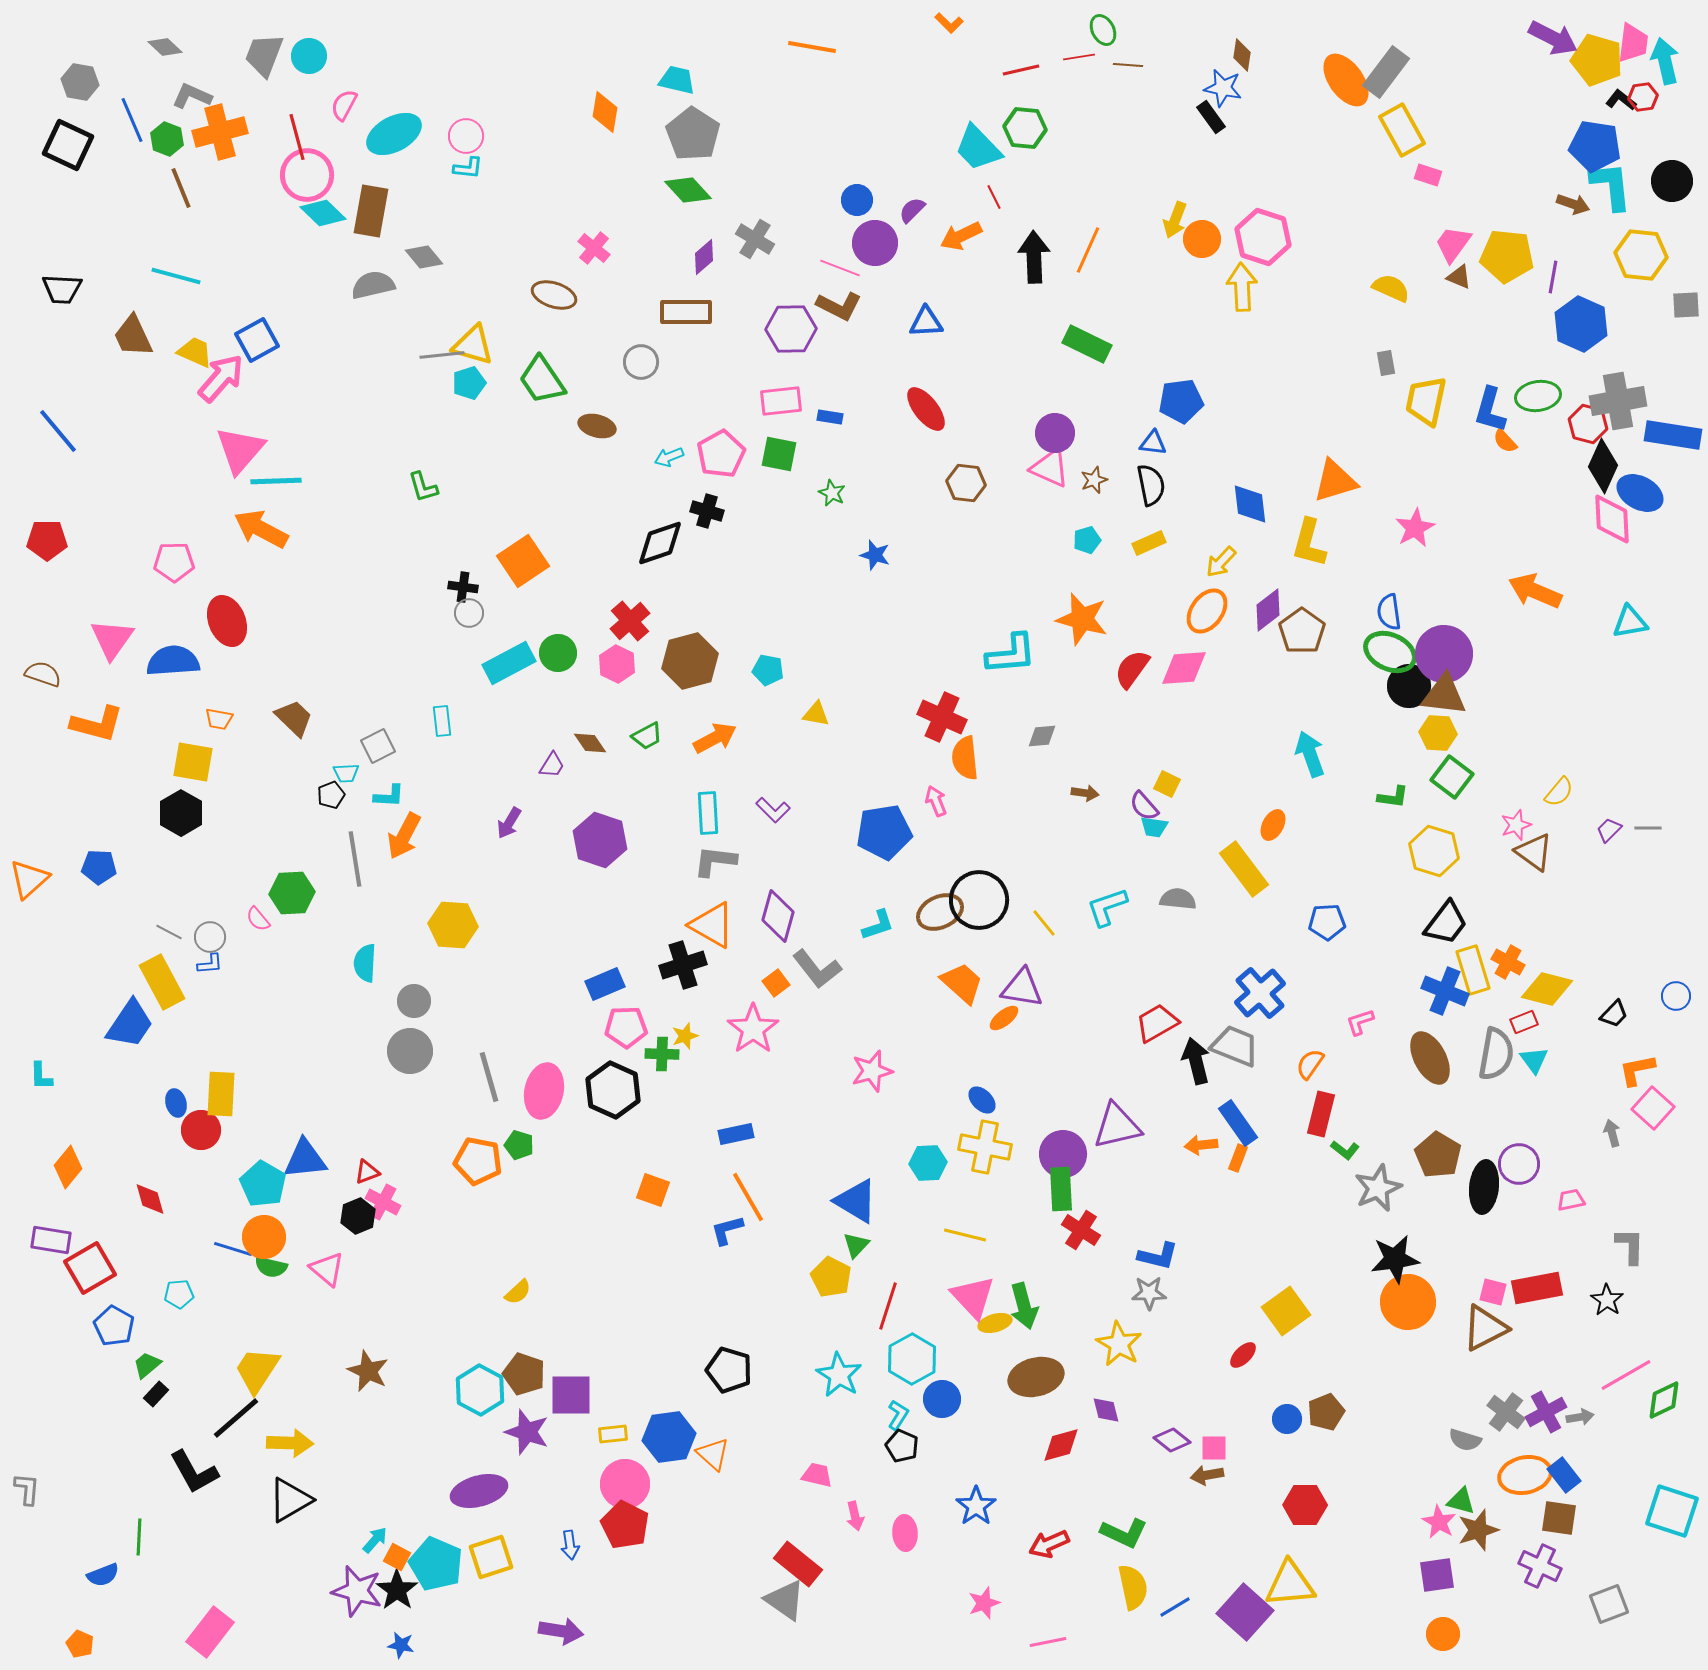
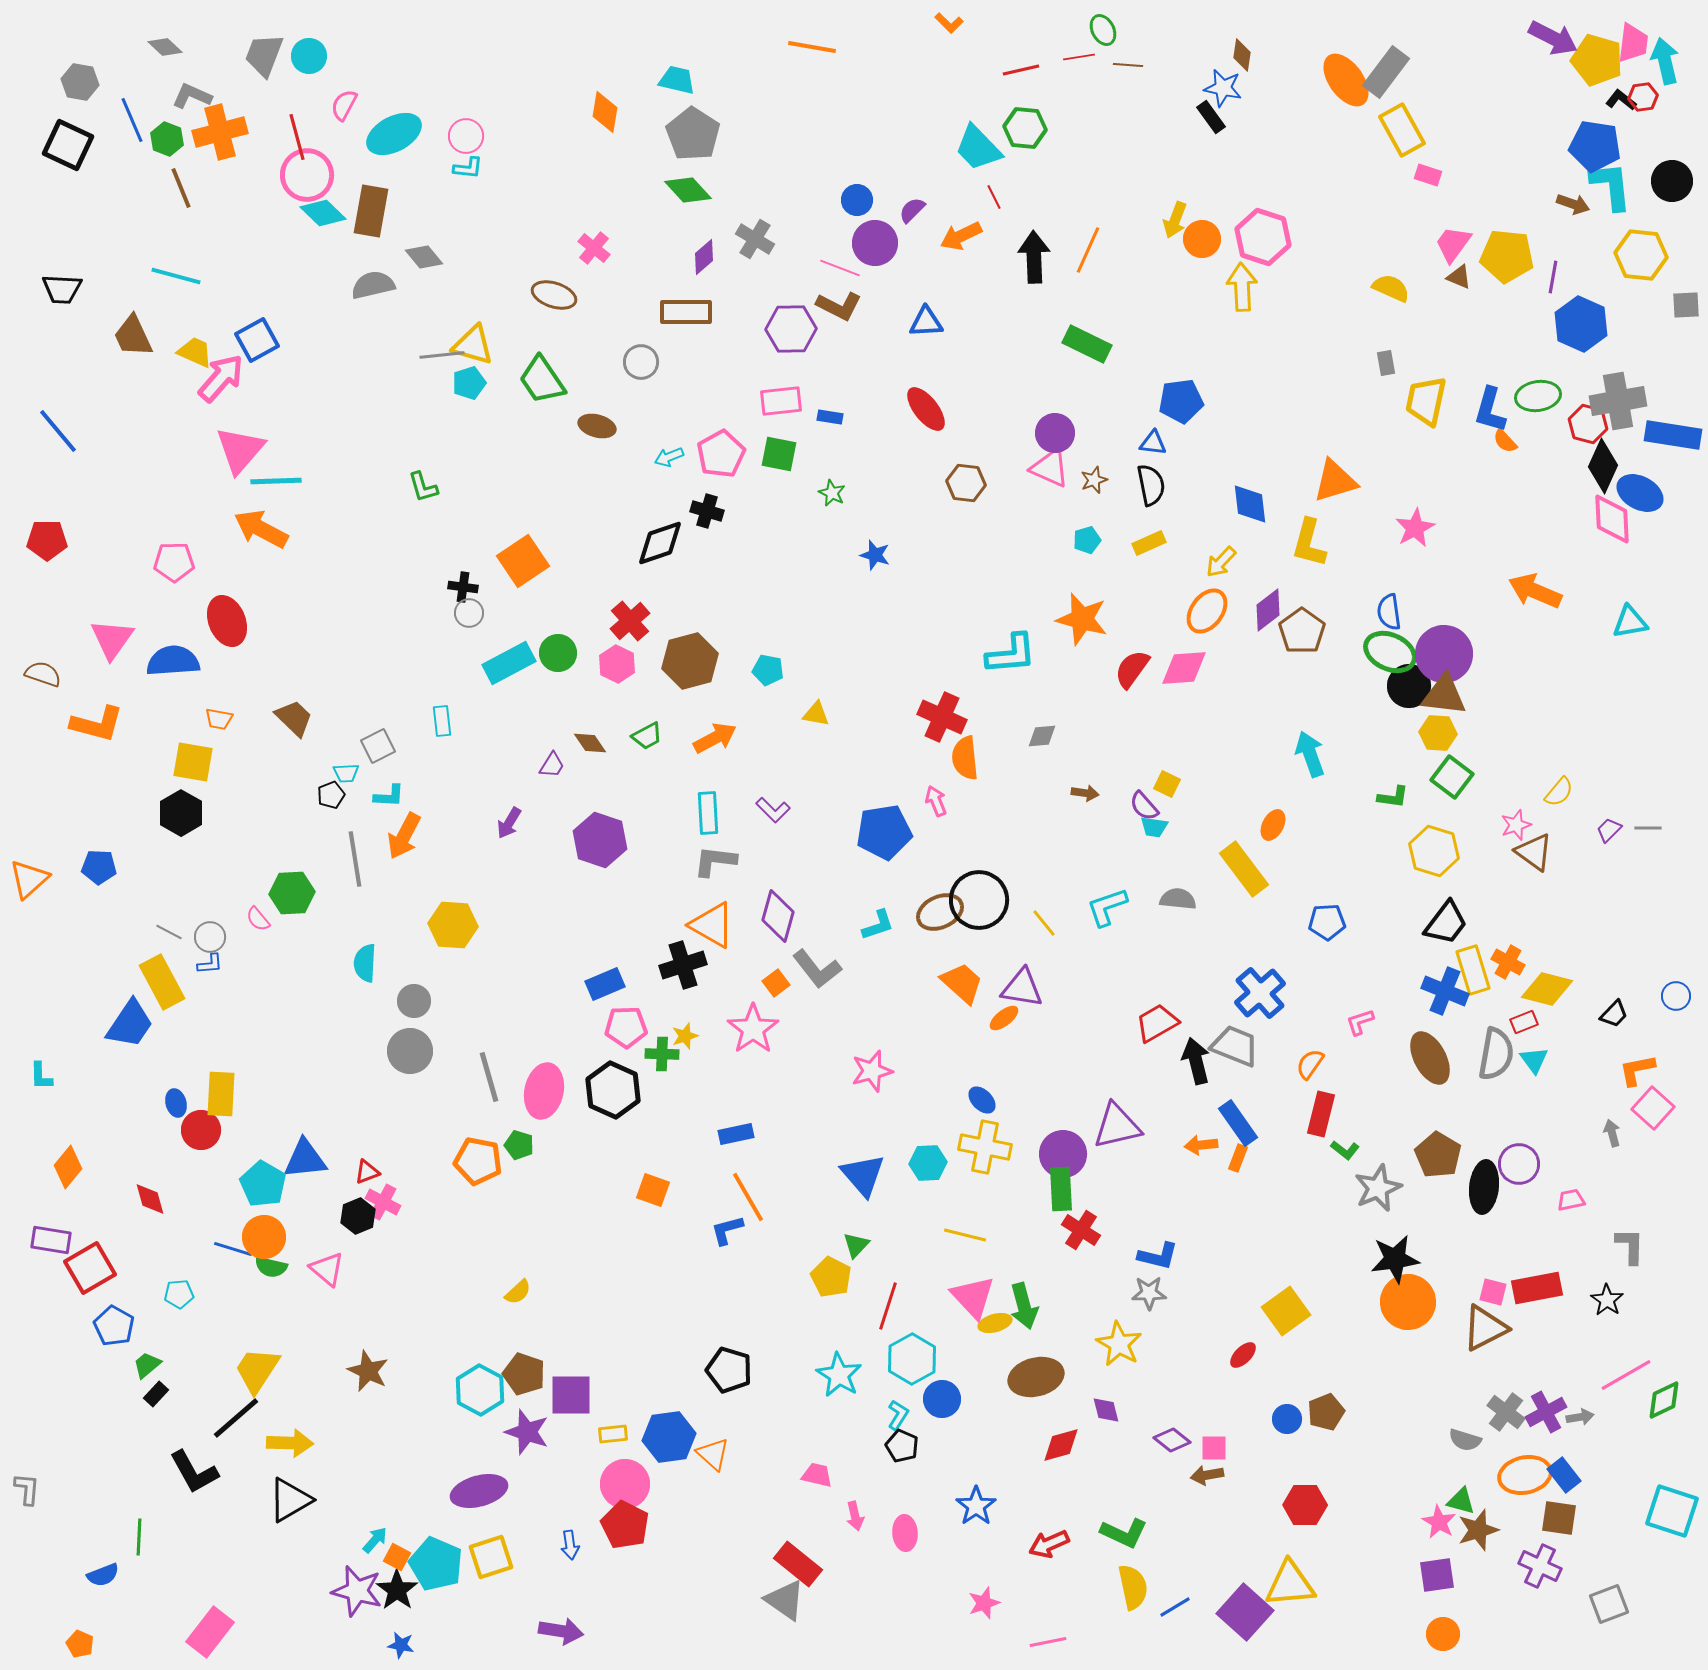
blue triangle at (856, 1201): moved 7 px right, 26 px up; rotated 18 degrees clockwise
